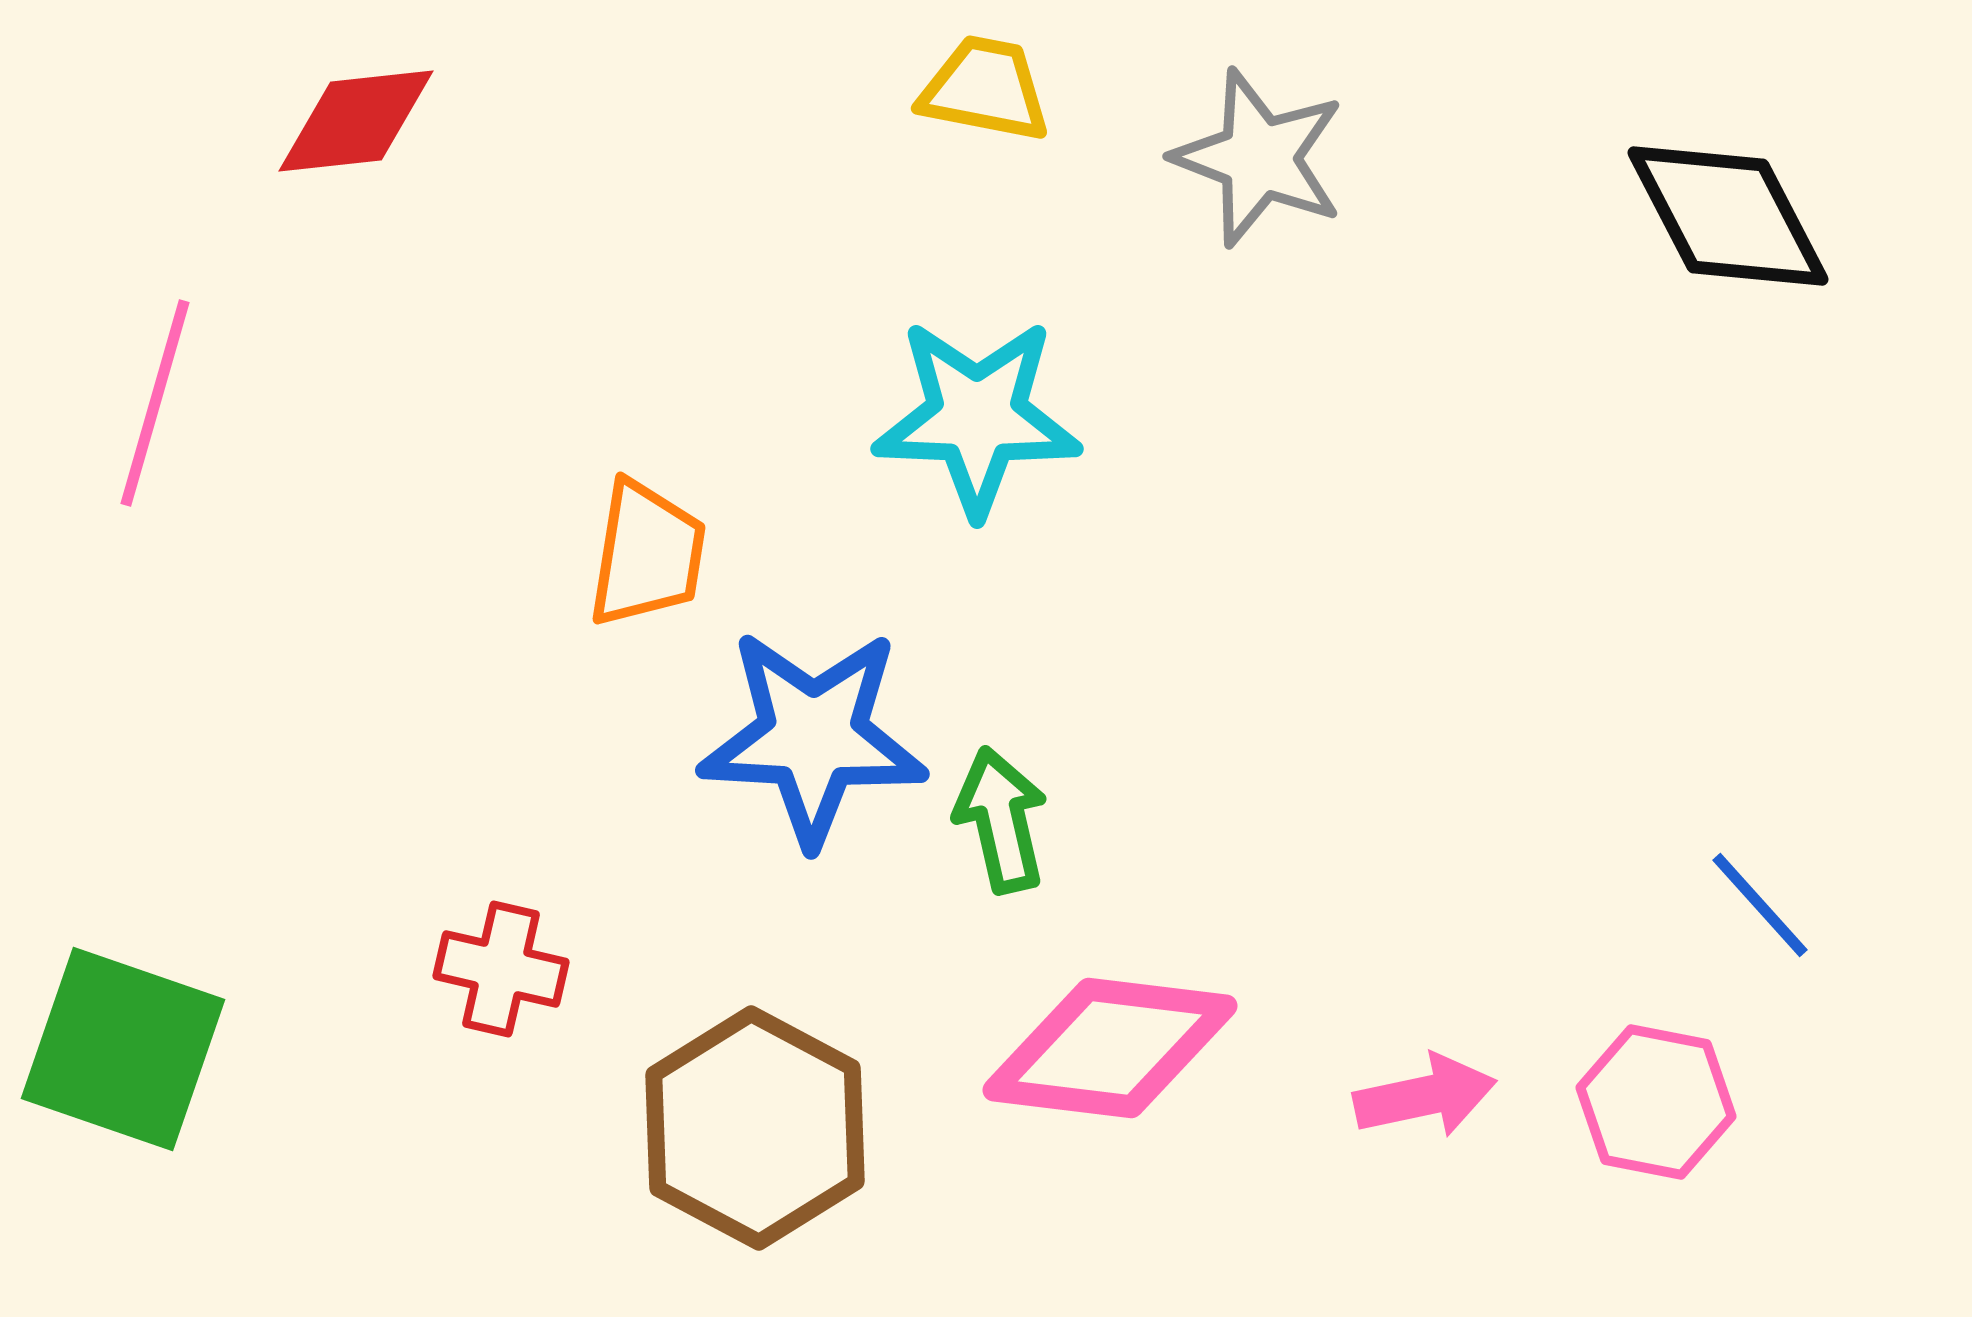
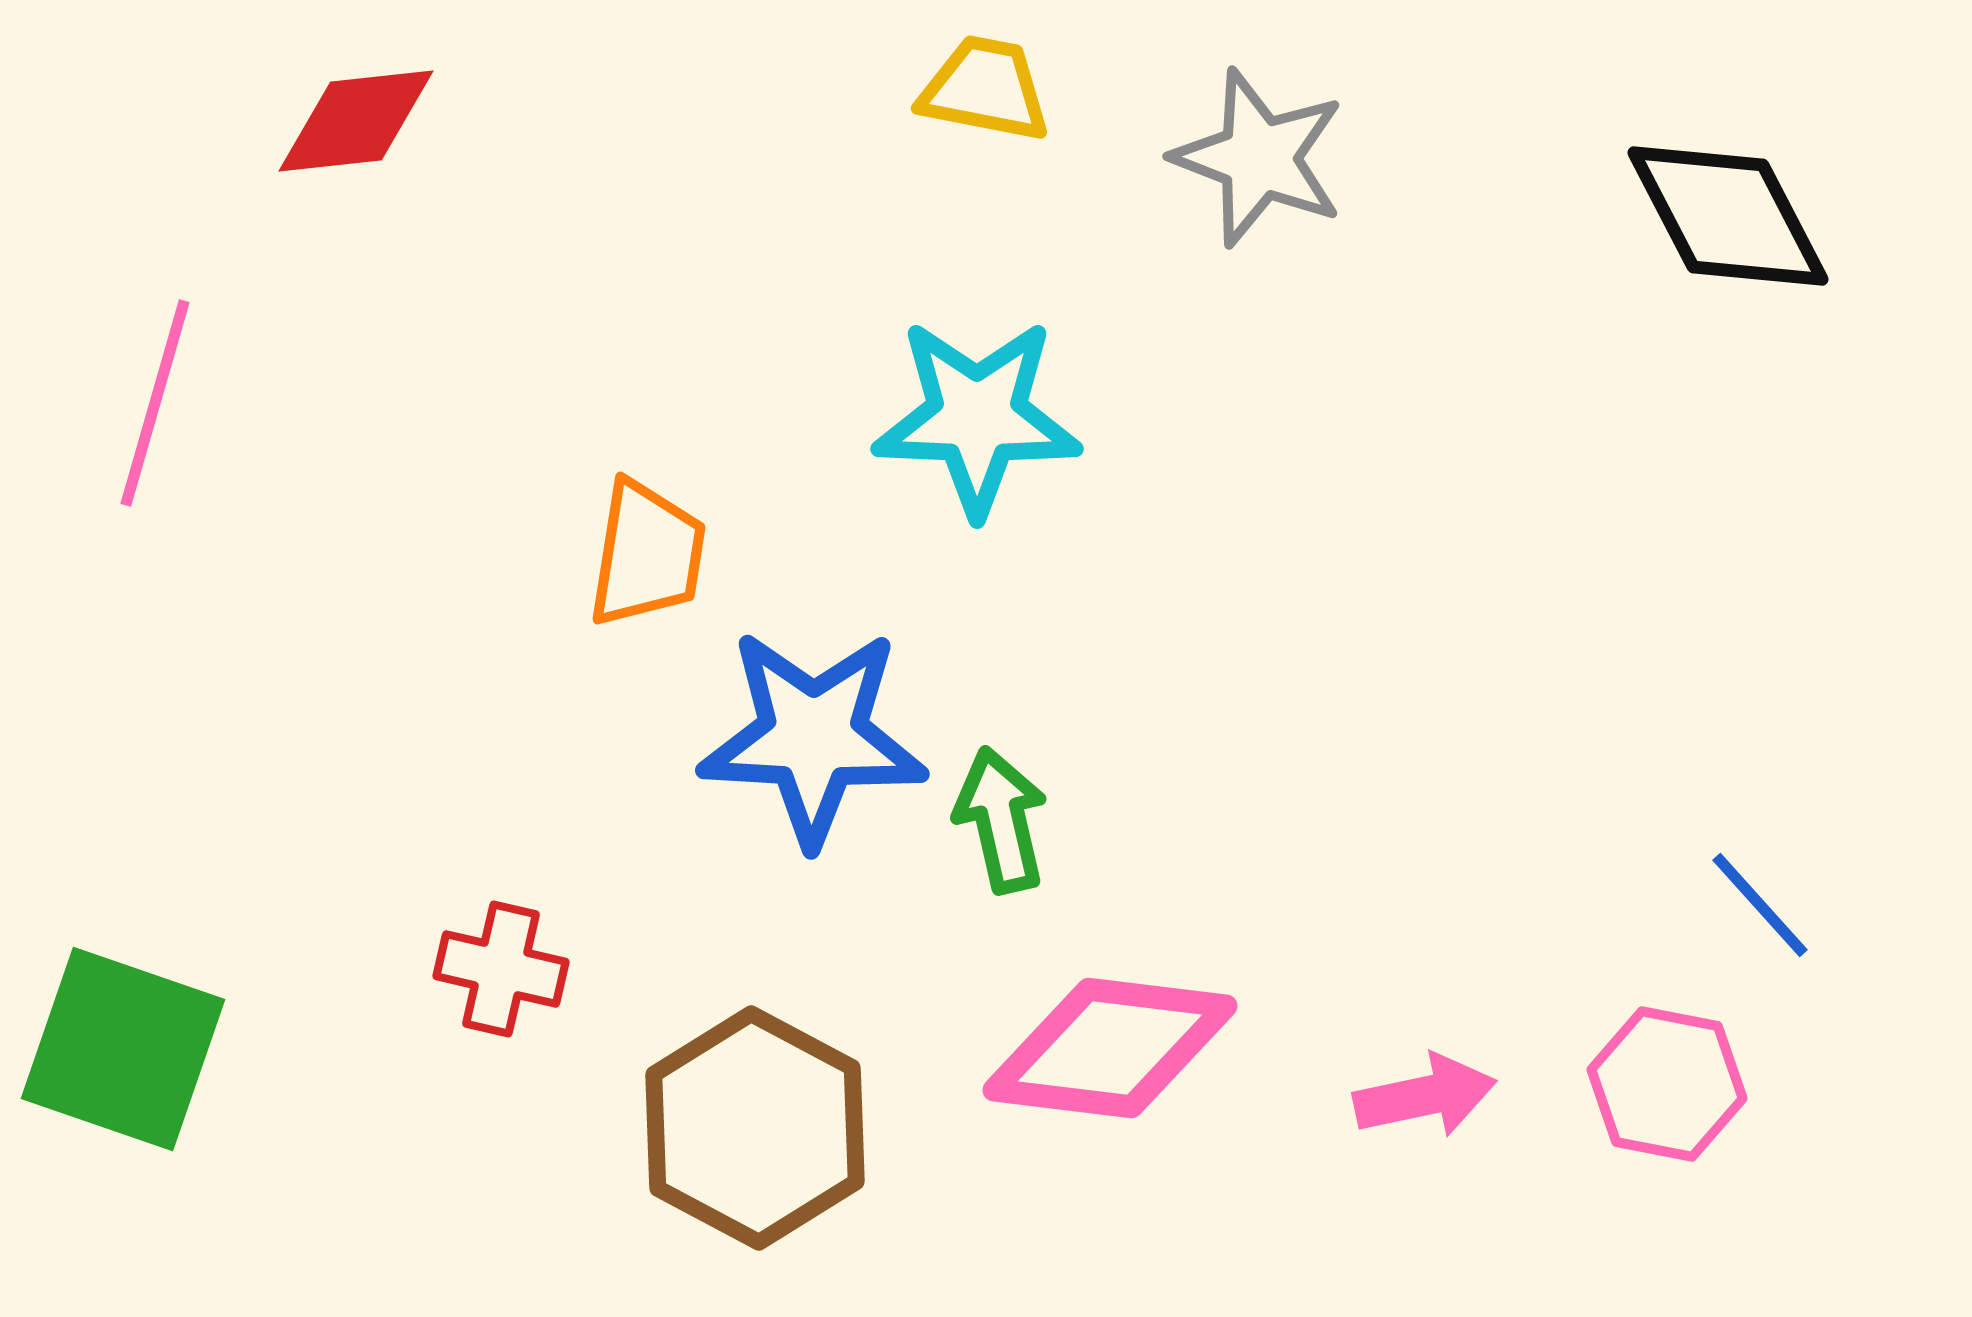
pink hexagon: moved 11 px right, 18 px up
